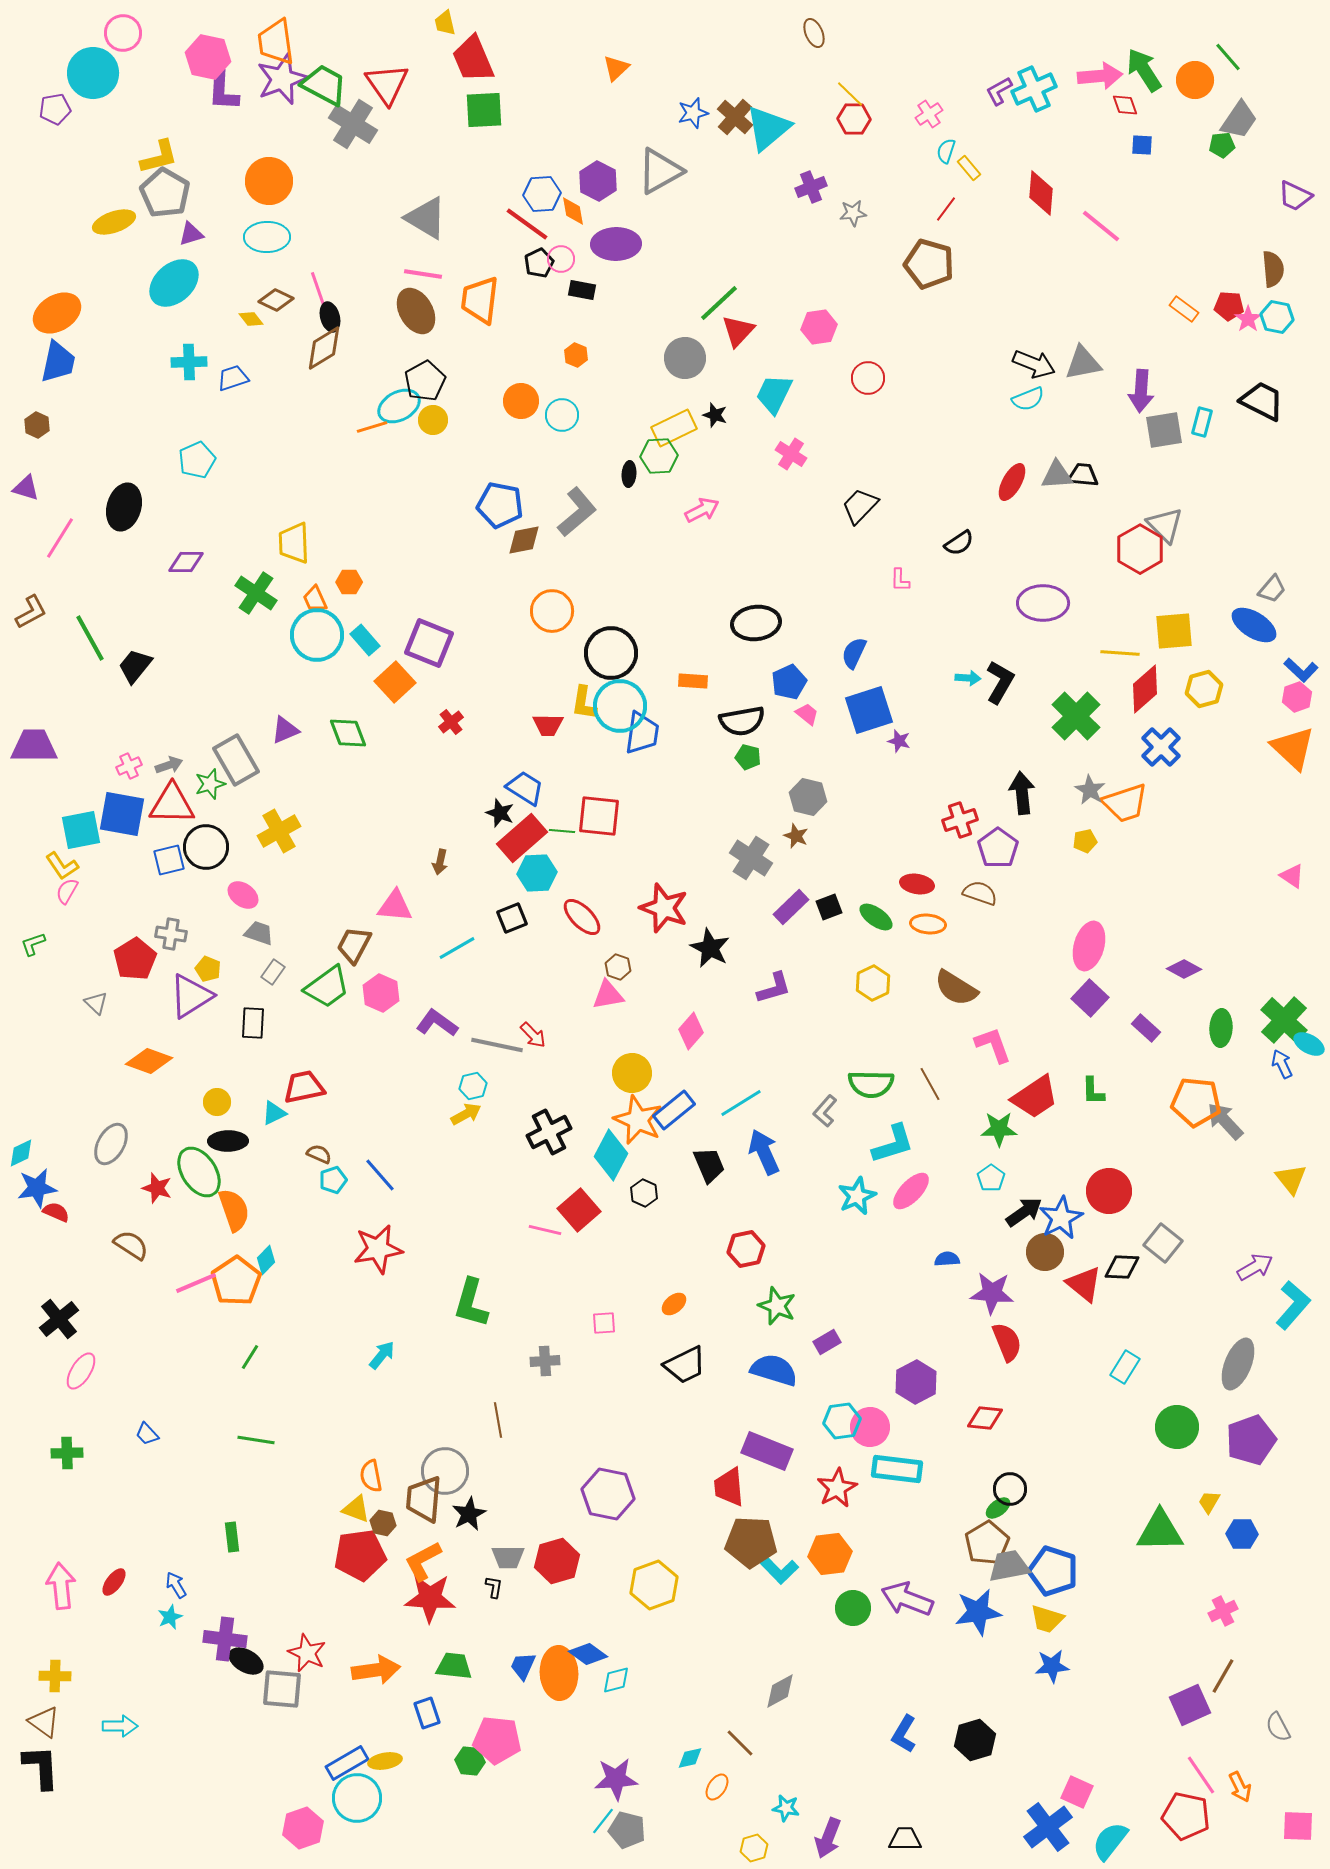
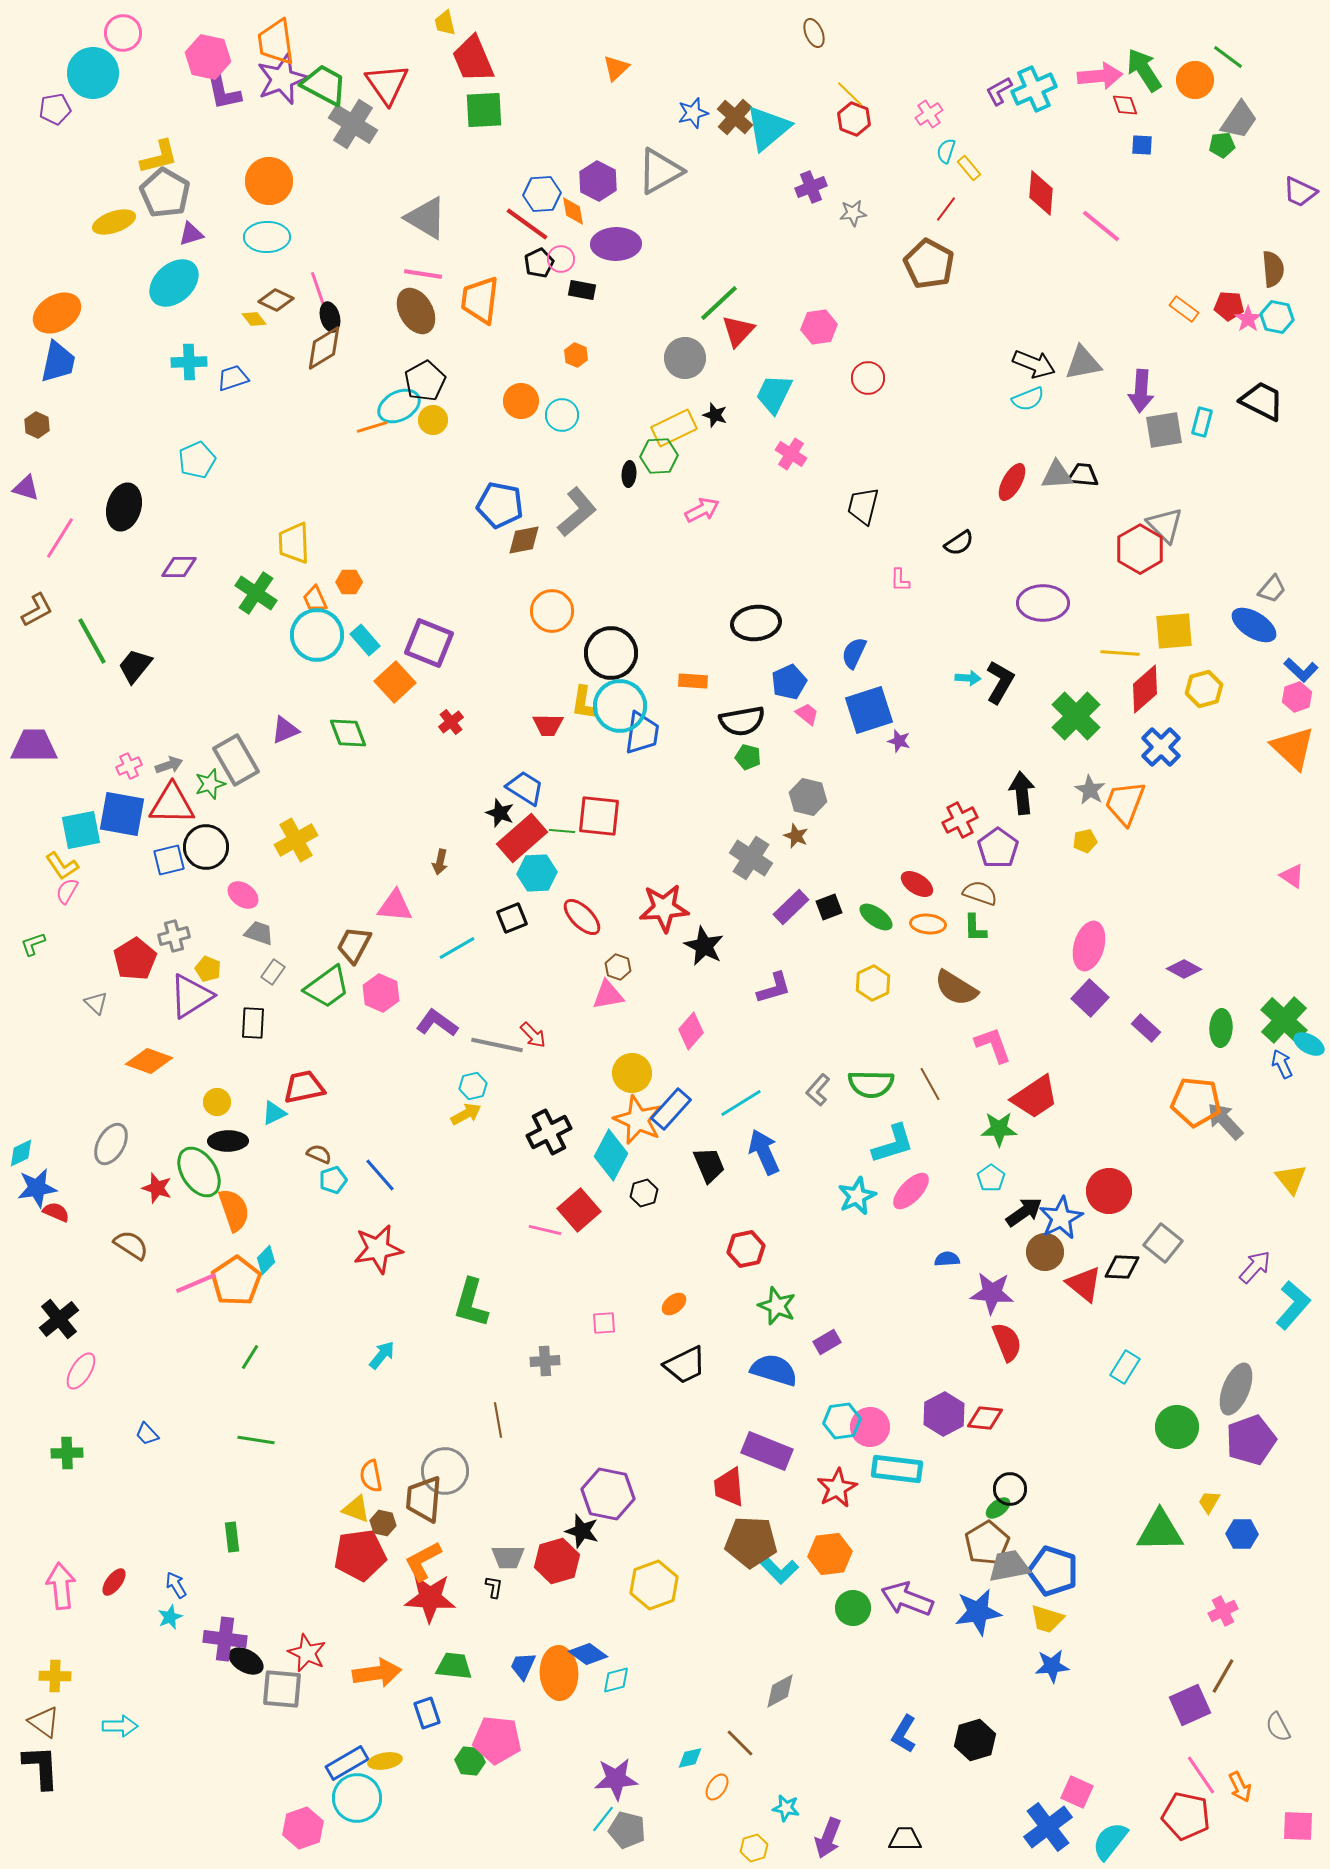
green line at (1228, 57): rotated 12 degrees counterclockwise
purple L-shape at (223, 91): rotated 15 degrees counterclockwise
red hexagon at (854, 119): rotated 20 degrees clockwise
purple trapezoid at (1295, 196): moved 5 px right, 4 px up
brown pentagon at (929, 264): rotated 12 degrees clockwise
yellow diamond at (251, 319): moved 3 px right
black trapezoid at (860, 506): moved 3 px right; rotated 30 degrees counterclockwise
purple diamond at (186, 562): moved 7 px left, 5 px down
brown L-shape at (31, 612): moved 6 px right, 2 px up
green line at (90, 638): moved 2 px right, 3 px down
orange trapezoid at (1125, 803): rotated 129 degrees clockwise
red cross at (960, 820): rotated 8 degrees counterclockwise
yellow cross at (279, 831): moved 17 px right, 9 px down
red ellipse at (917, 884): rotated 24 degrees clockwise
red star at (664, 908): rotated 24 degrees counterclockwise
gray cross at (171, 934): moved 3 px right, 2 px down; rotated 24 degrees counterclockwise
black star at (710, 948): moved 6 px left, 2 px up
green L-shape at (1093, 1091): moved 118 px left, 163 px up
blue rectangle at (674, 1110): moved 3 px left, 1 px up; rotated 9 degrees counterclockwise
gray L-shape at (825, 1111): moved 7 px left, 21 px up
black hexagon at (644, 1193): rotated 20 degrees clockwise
purple arrow at (1255, 1267): rotated 18 degrees counterclockwise
gray ellipse at (1238, 1364): moved 2 px left, 25 px down
purple hexagon at (916, 1382): moved 28 px right, 32 px down
black star at (469, 1514): moved 113 px right, 17 px down; rotated 28 degrees counterclockwise
orange arrow at (376, 1670): moved 1 px right, 3 px down
cyan line at (603, 1821): moved 2 px up
